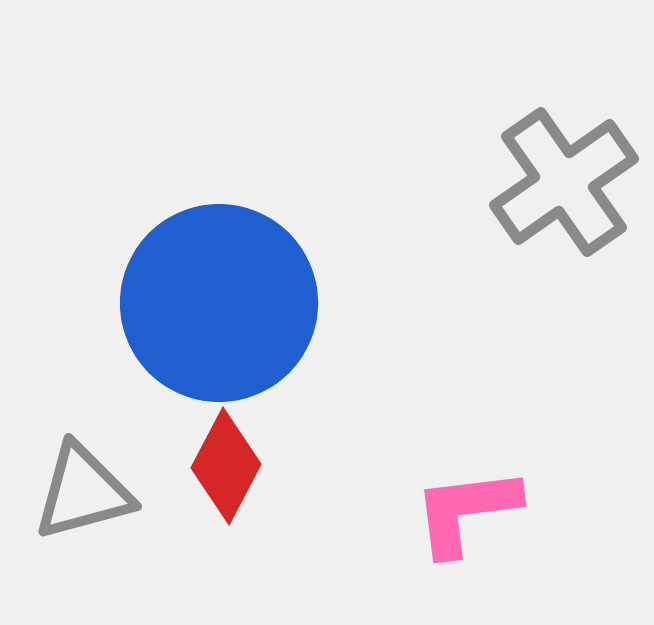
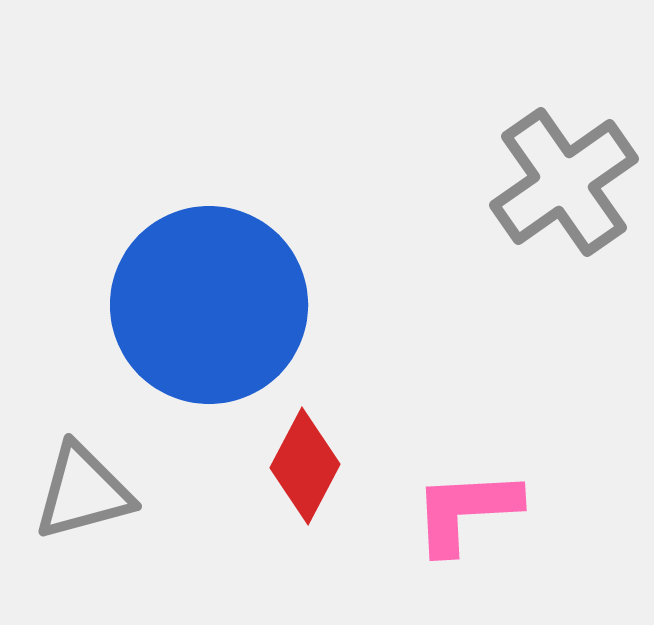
blue circle: moved 10 px left, 2 px down
red diamond: moved 79 px right
pink L-shape: rotated 4 degrees clockwise
